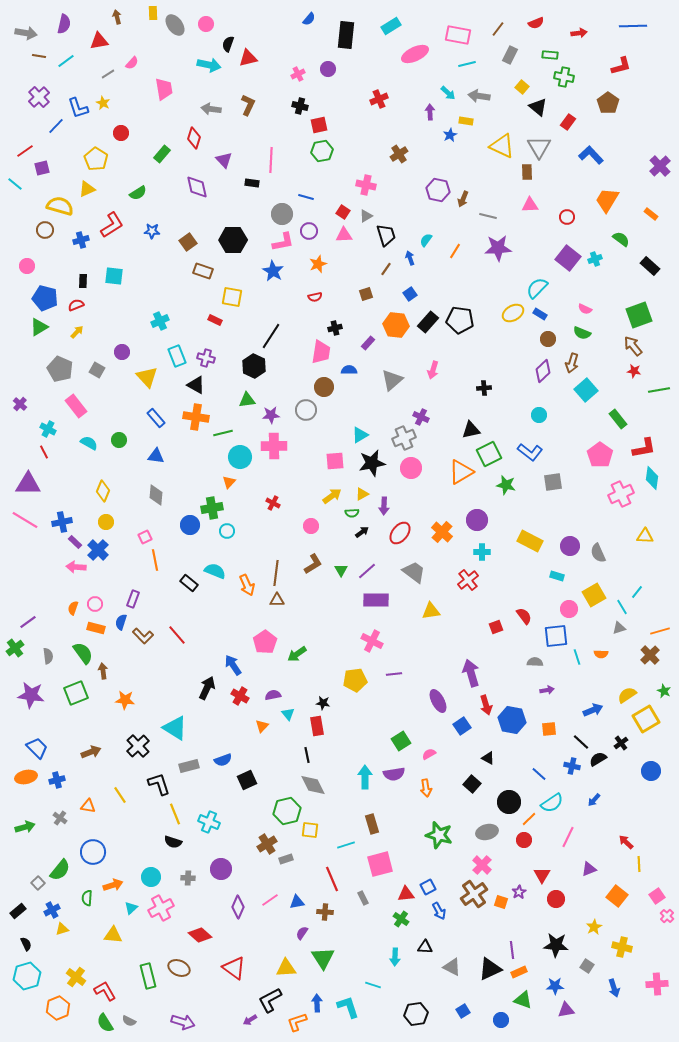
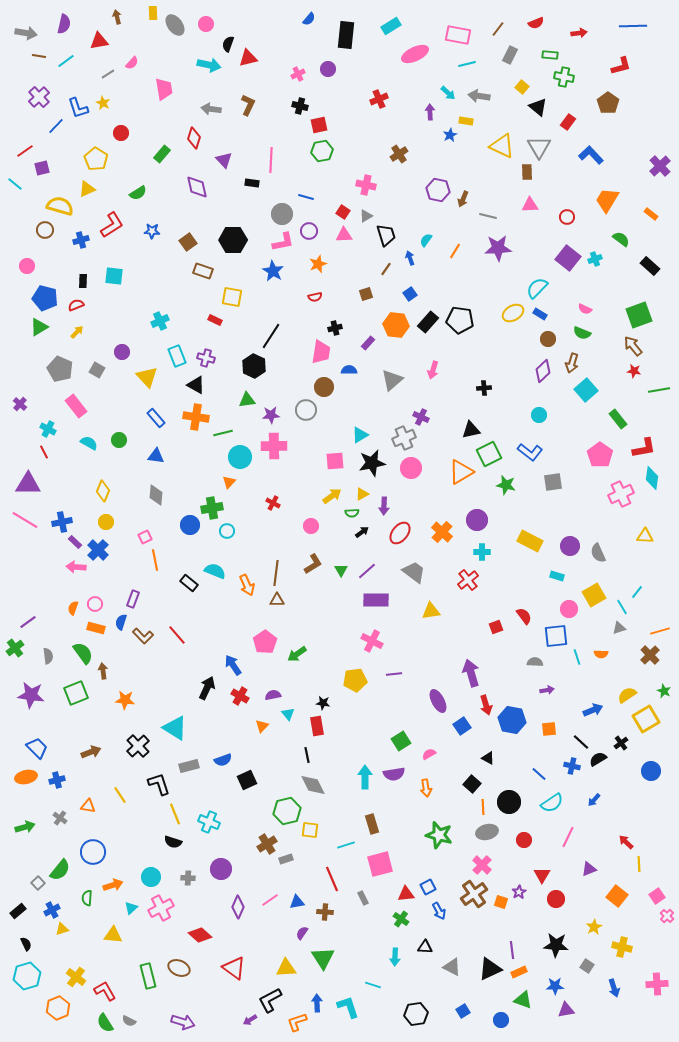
orange line at (529, 819): moved 46 px left, 12 px up; rotated 49 degrees counterclockwise
